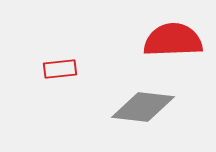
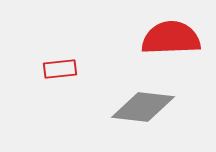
red semicircle: moved 2 px left, 2 px up
